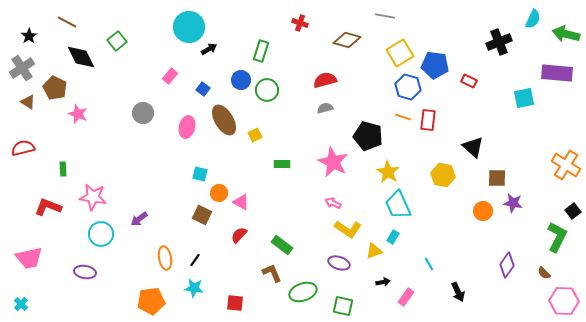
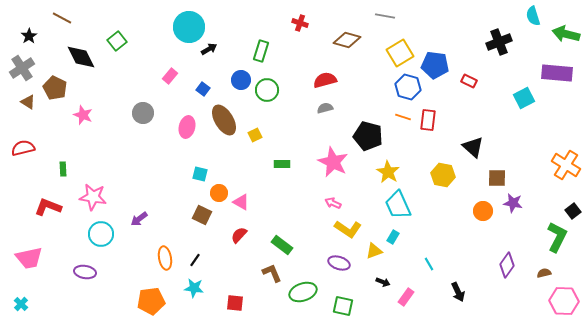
cyan semicircle at (533, 19): moved 3 px up; rotated 138 degrees clockwise
brown line at (67, 22): moved 5 px left, 4 px up
cyan square at (524, 98): rotated 15 degrees counterclockwise
pink star at (78, 114): moved 5 px right, 1 px down
brown semicircle at (544, 273): rotated 120 degrees clockwise
black arrow at (383, 282): rotated 32 degrees clockwise
